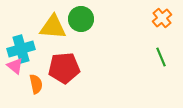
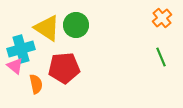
green circle: moved 5 px left, 6 px down
yellow triangle: moved 6 px left, 1 px down; rotated 28 degrees clockwise
